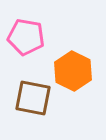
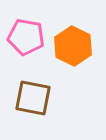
orange hexagon: moved 25 px up
